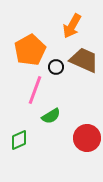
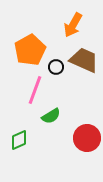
orange arrow: moved 1 px right, 1 px up
